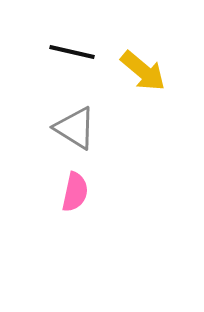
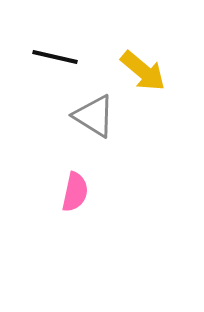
black line: moved 17 px left, 5 px down
gray triangle: moved 19 px right, 12 px up
